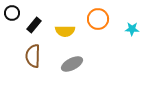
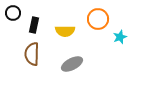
black circle: moved 1 px right
black rectangle: rotated 28 degrees counterclockwise
cyan star: moved 12 px left, 8 px down; rotated 24 degrees counterclockwise
brown semicircle: moved 1 px left, 2 px up
